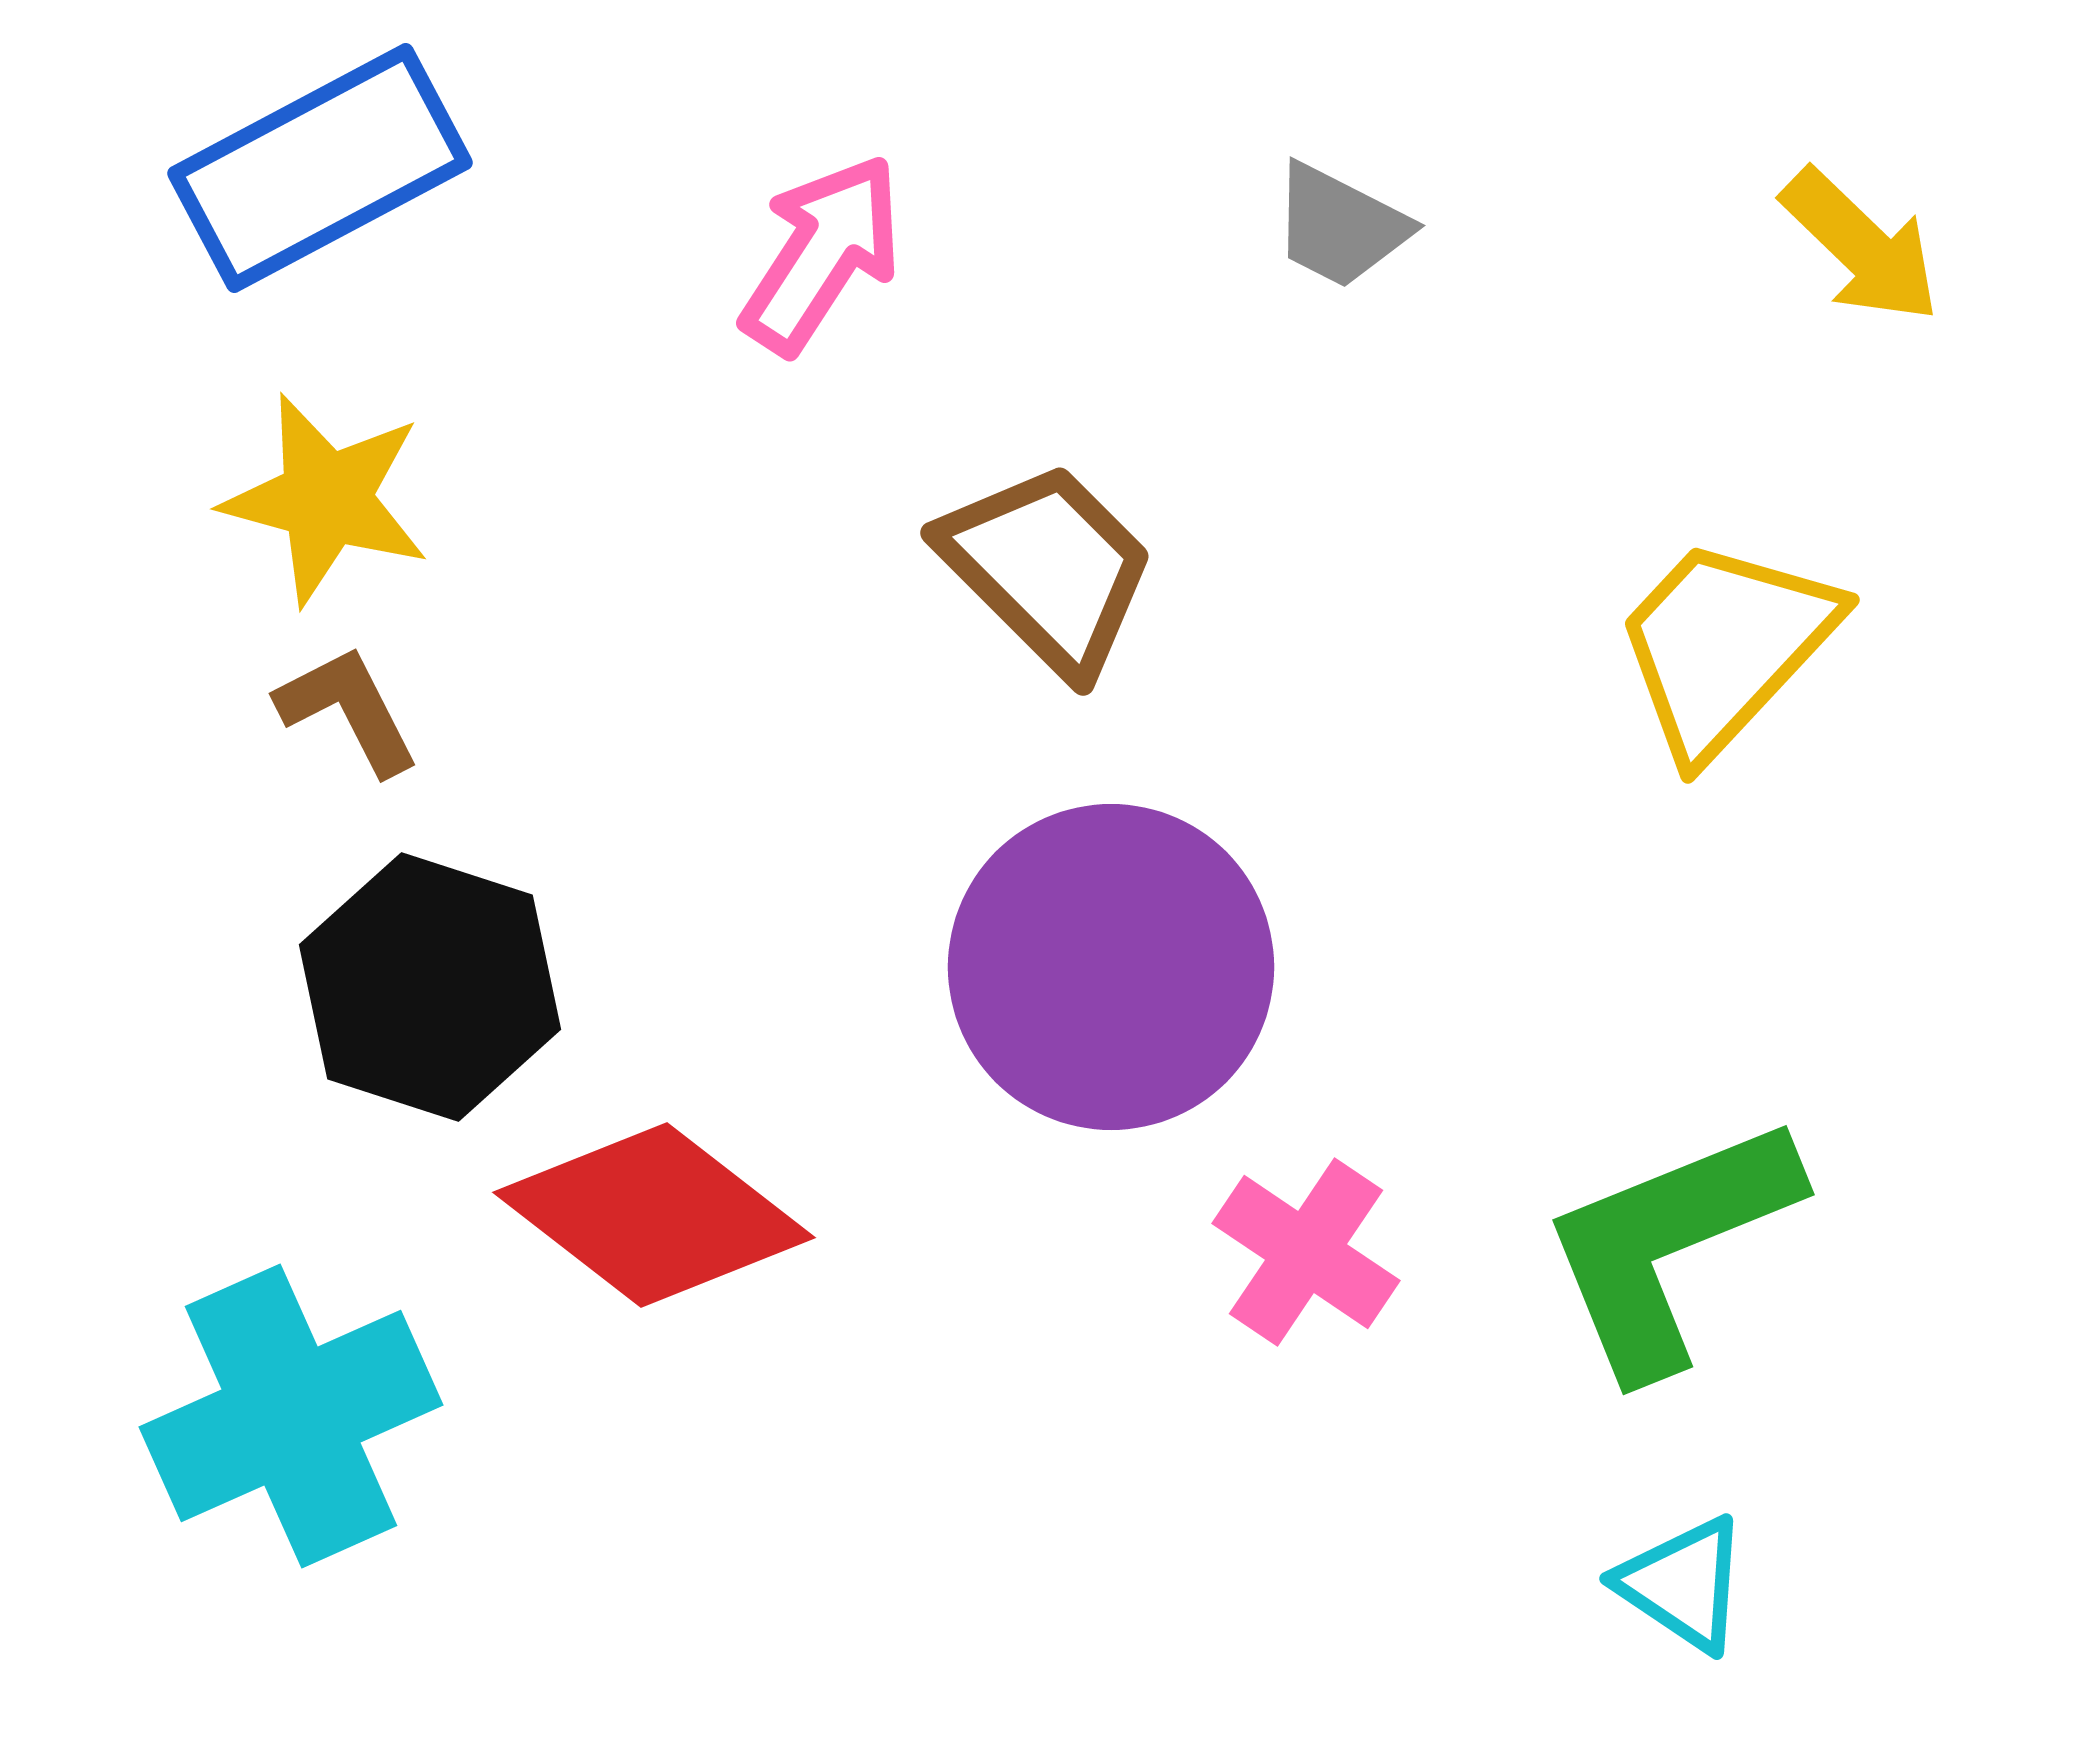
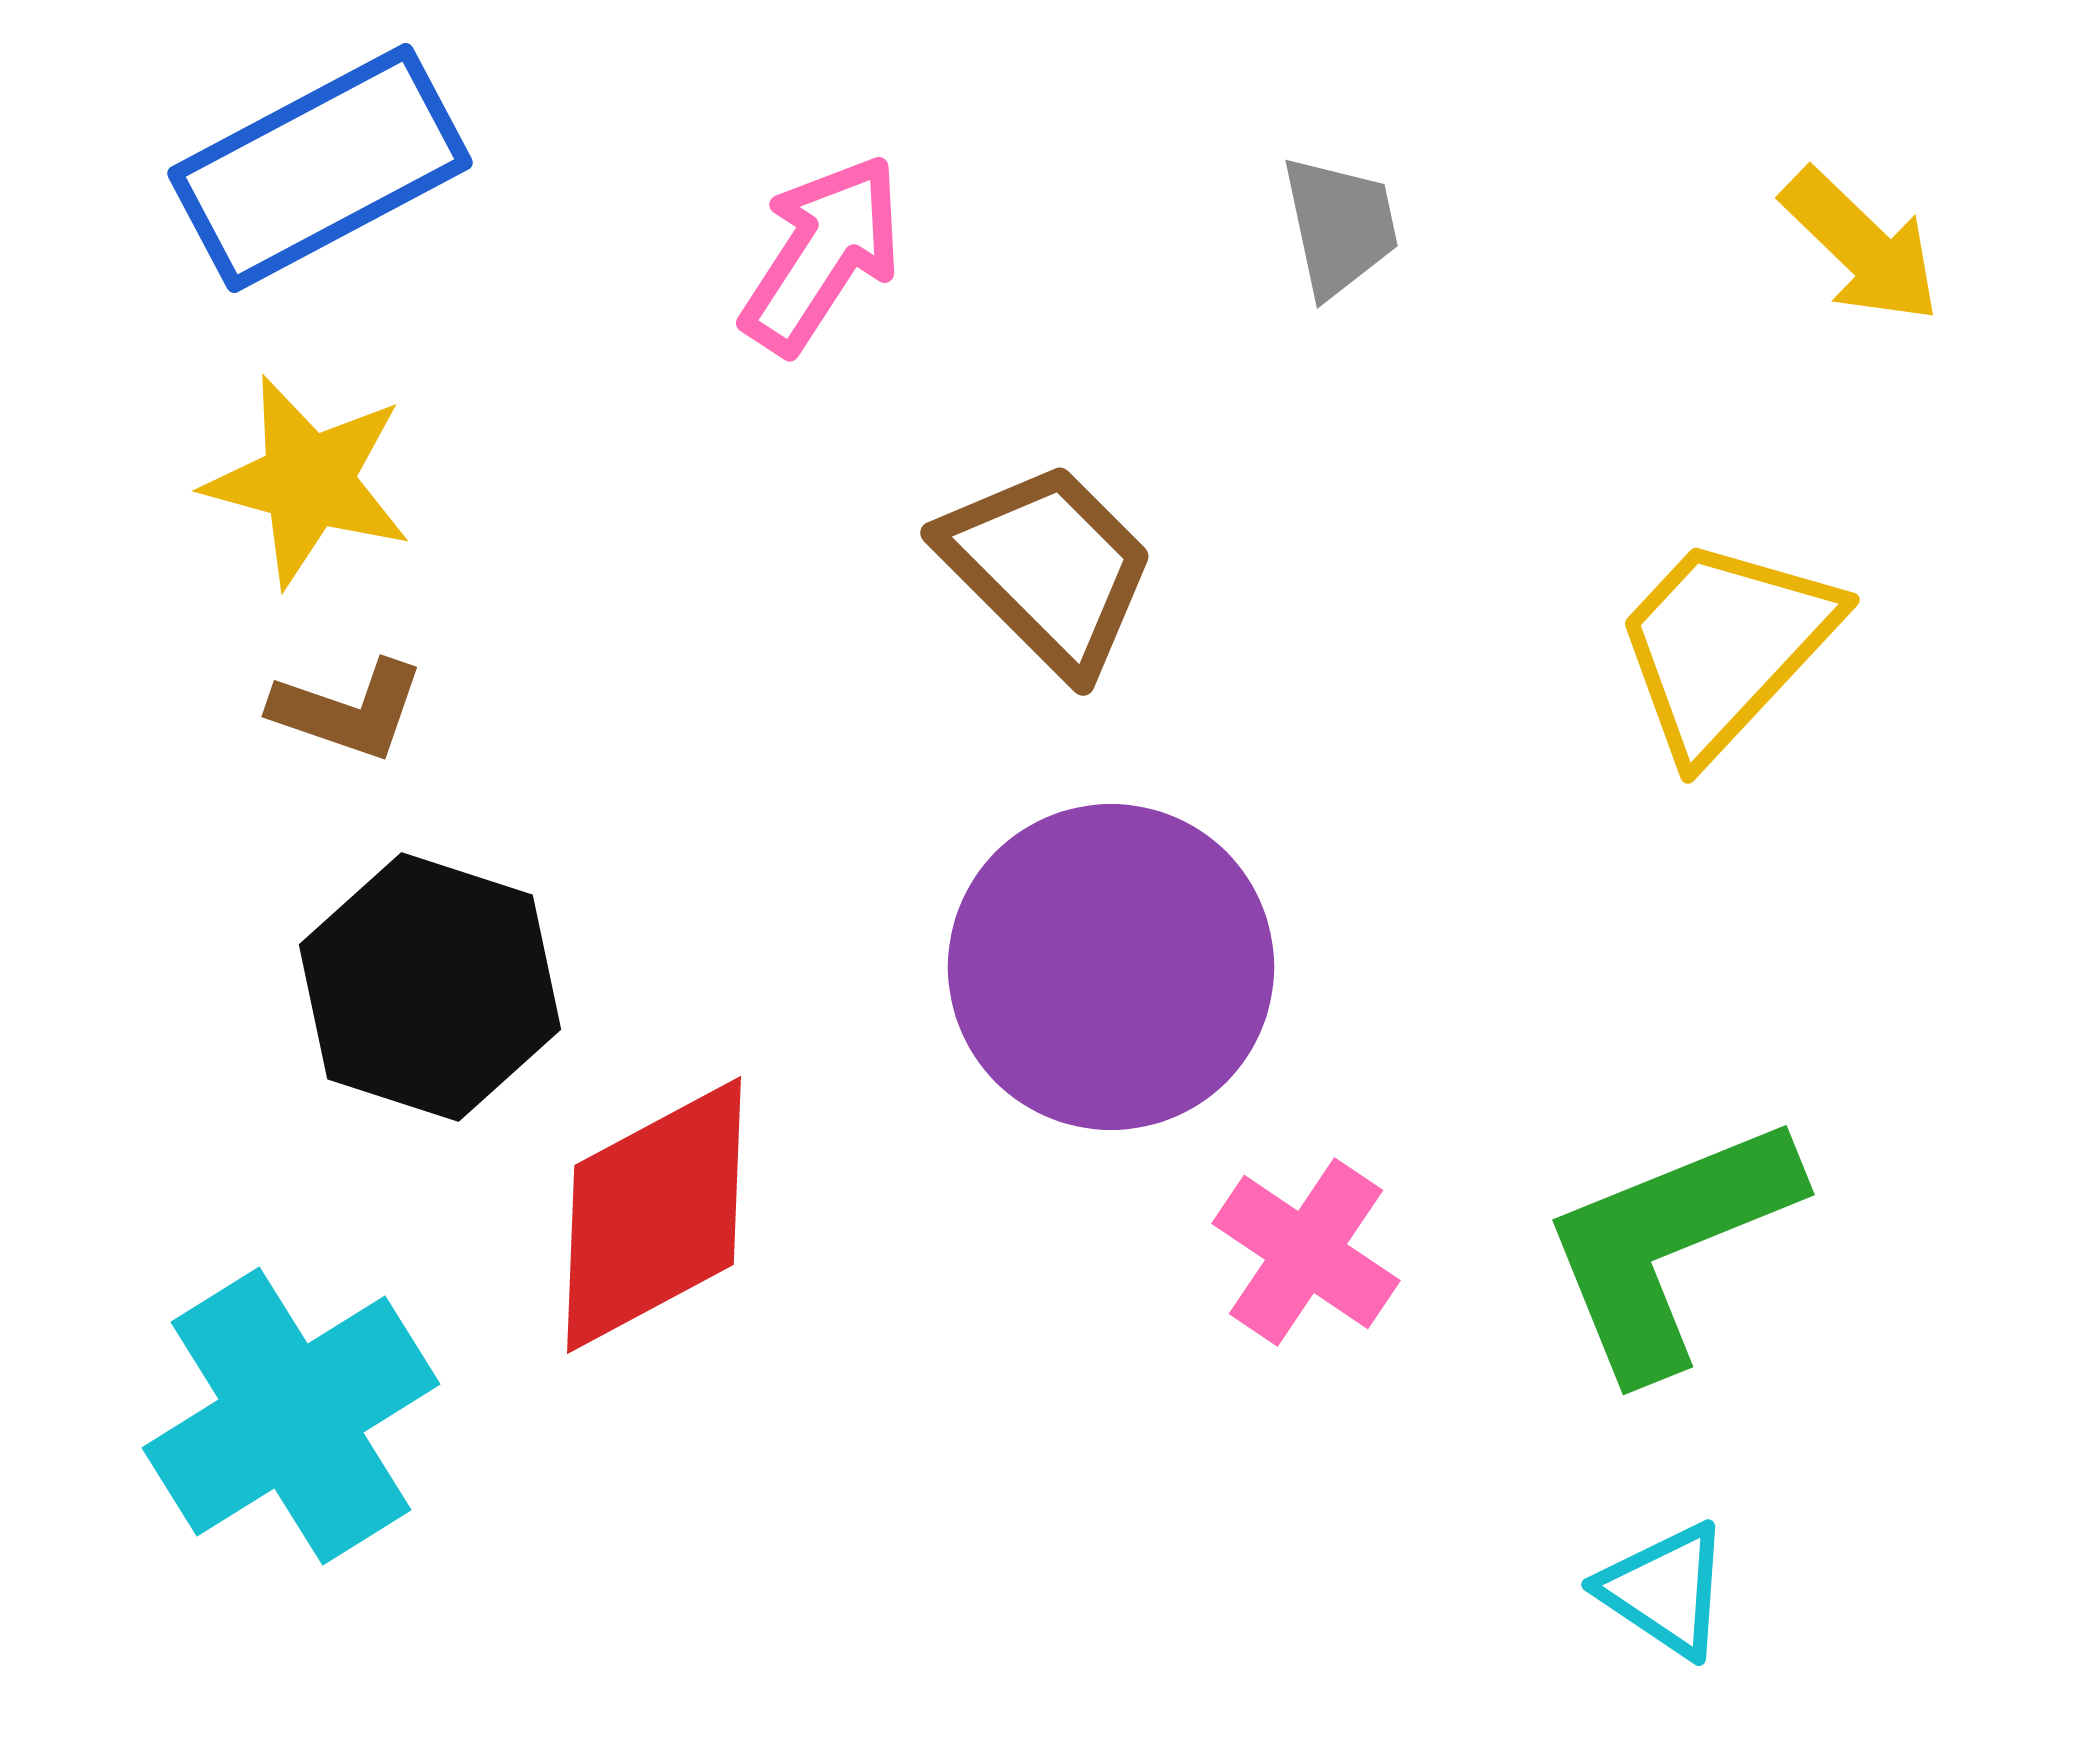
gray trapezoid: rotated 129 degrees counterclockwise
yellow star: moved 18 px left, 18 px up
brown L-shape: rotated 136 degrees clockwise
red diamond: rotated 66 degrees counterclockwise
cyan cross: rotated 8 degrees counterclockwise
cyan triangle: moved 18 px left, 6 px down
